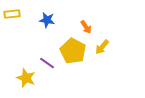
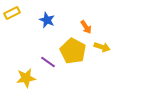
yellow rectangle: moved 1 px up; rotated 21 degrees counterclockwise
blue star: rotated 14 degrees clockwise
yellow arrow: rotated 112 degrees counterclockwise
purple line: moved 1 px right, 1 px up
yellow star: rotated 30 degrees counterclockwise
